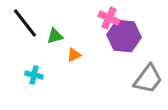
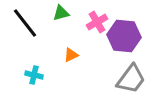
pink cross: moved 12 px left, 4 px down; rotated 35 degrees clockwise
green triangle: moved 6 px right, 23 px up
orange triangle: moved 3 px left
gray trapezoid: moved 17 px left
